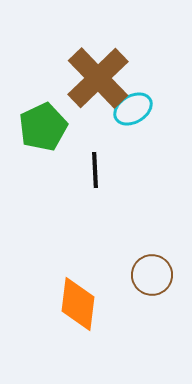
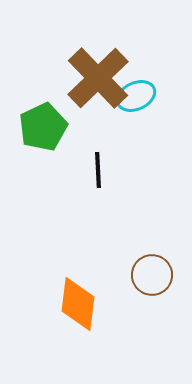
cyan ellipse: moved 3 px right, 13 px up; rotated 6 degrees clockwise
black line: moved 3 px right
